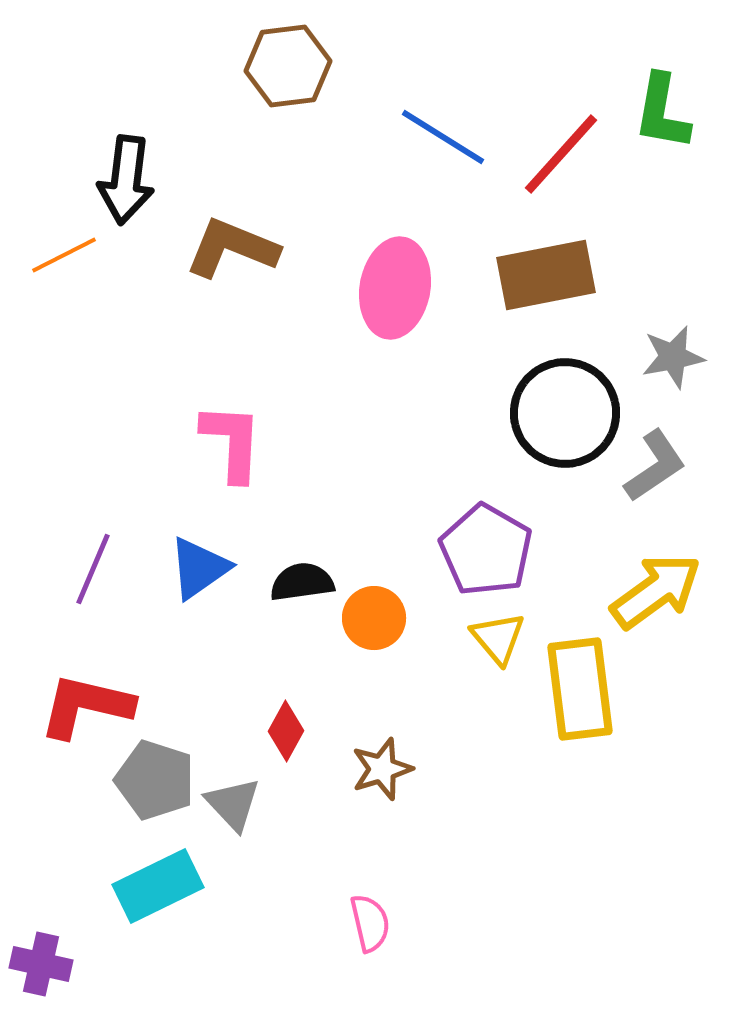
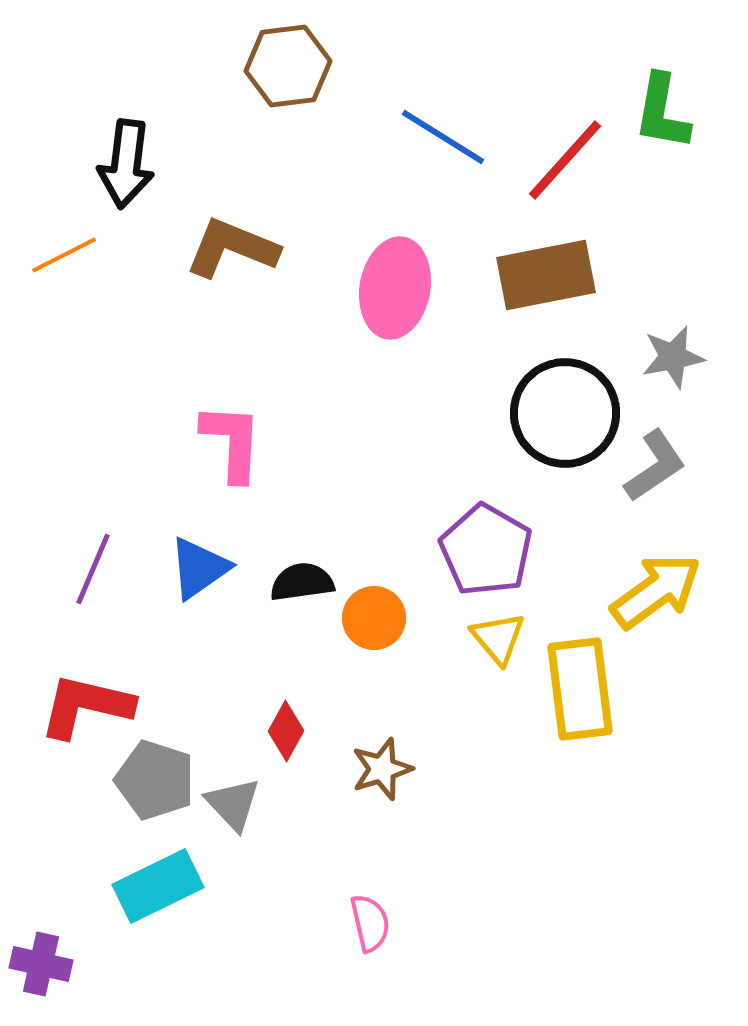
red line: moved 4 px right, 6 px down
black arrow: moved 16 px up
